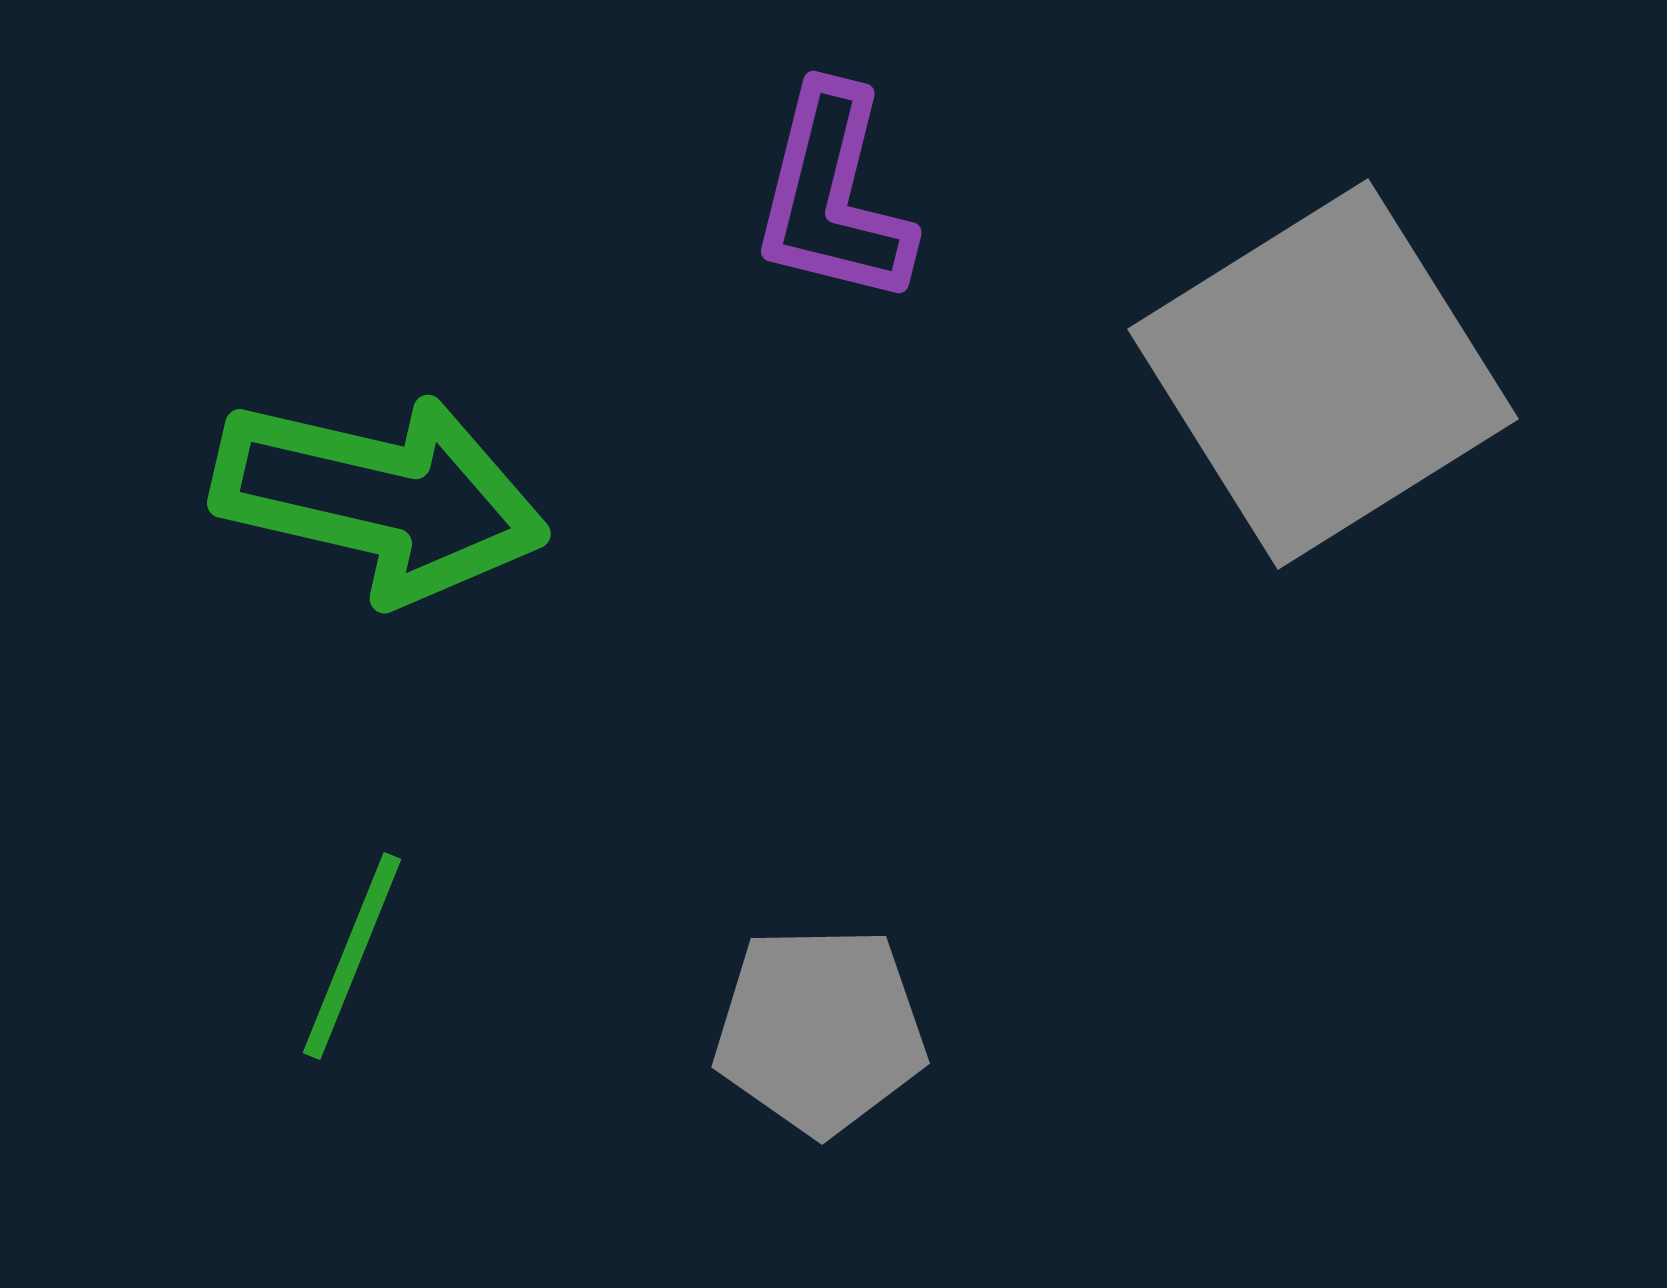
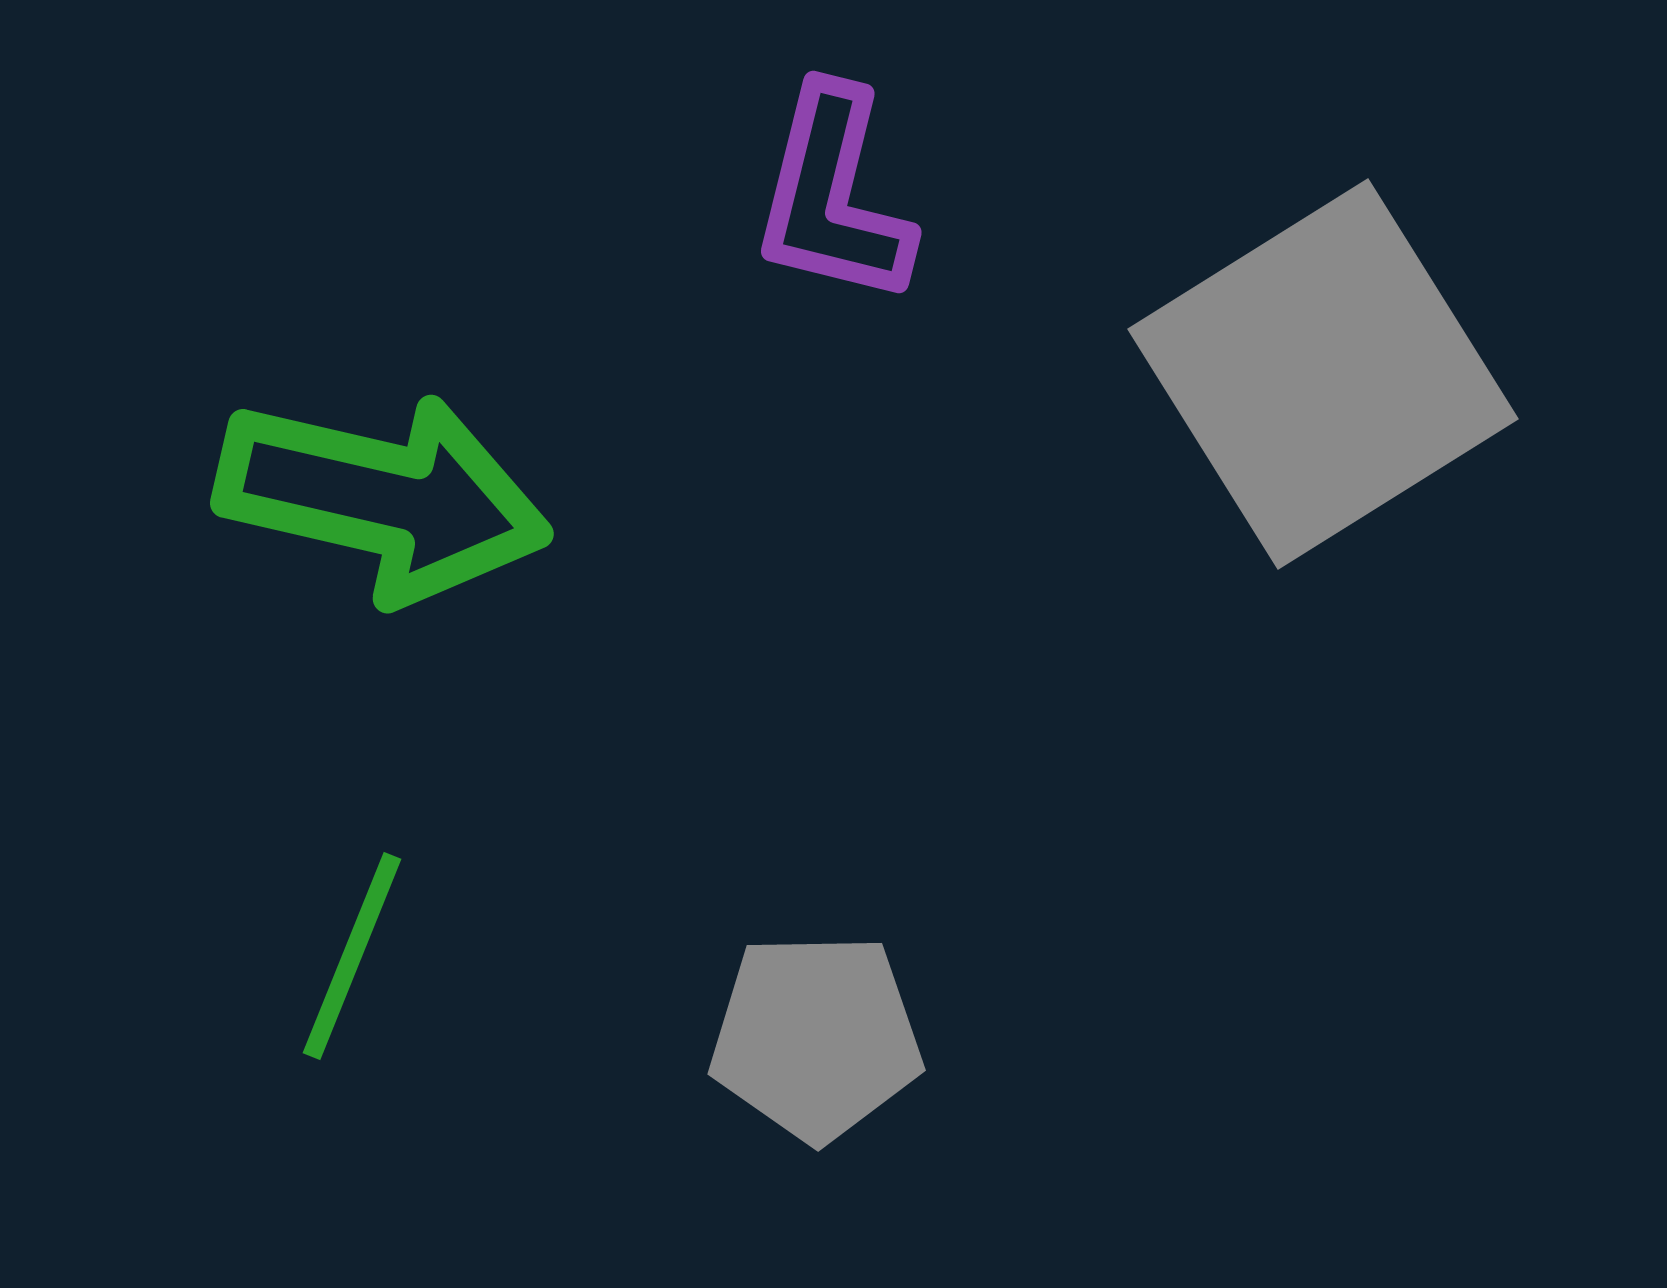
green arrow: moved 3 px right
gray pentagon: moved 4 px left, 7 px down
